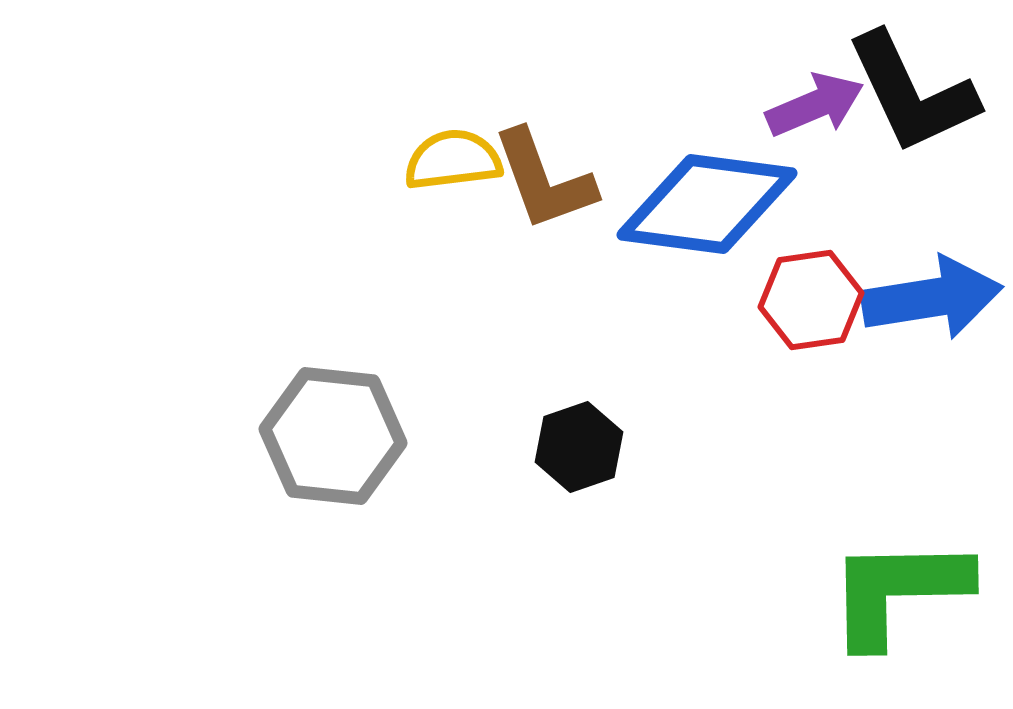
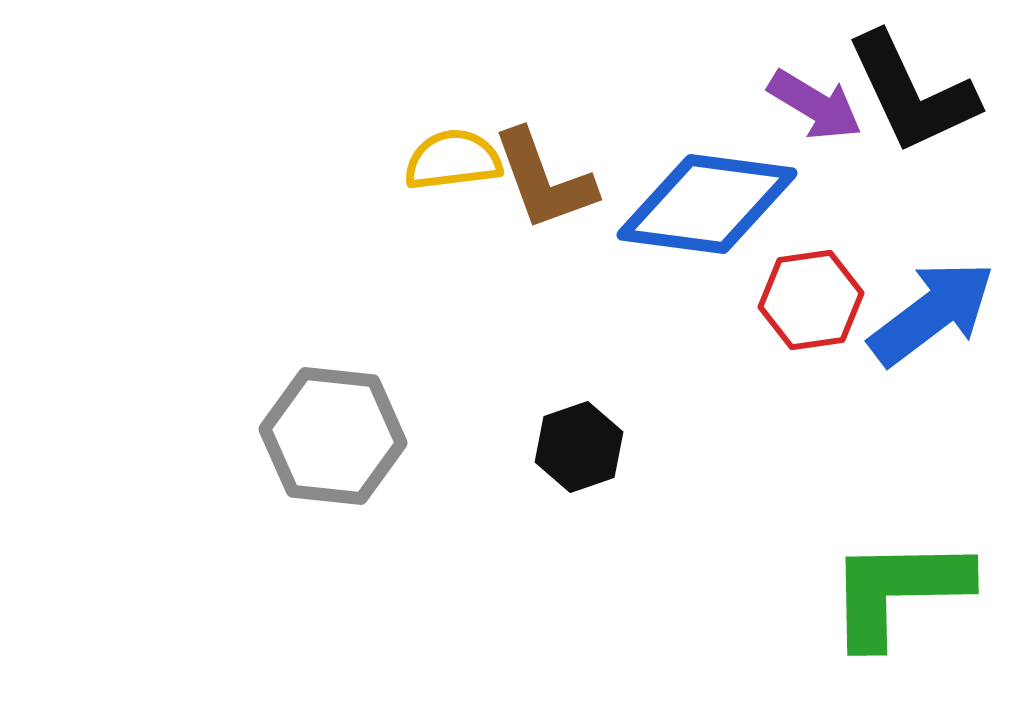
purple arrow: rotated 54 degrees clockwise
blue arrow: moved 15 px down; rotated 28 degrees counterclockwise
